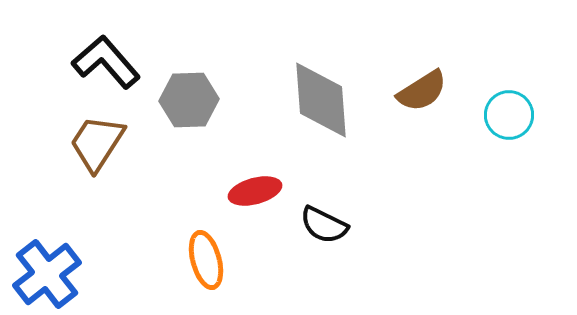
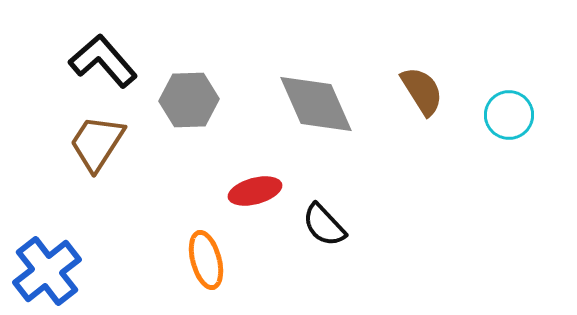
black L-shape: moved 3 px left, 1 px up
brown semicircle: rotated 90 degrees counterclockwise
gray diamond: moved 5 px left, 4 px down; rotated 20 degrees counterclockwise
black semicircle: rotated 21 degrees clockwise
blue cross: moved 3 px up
